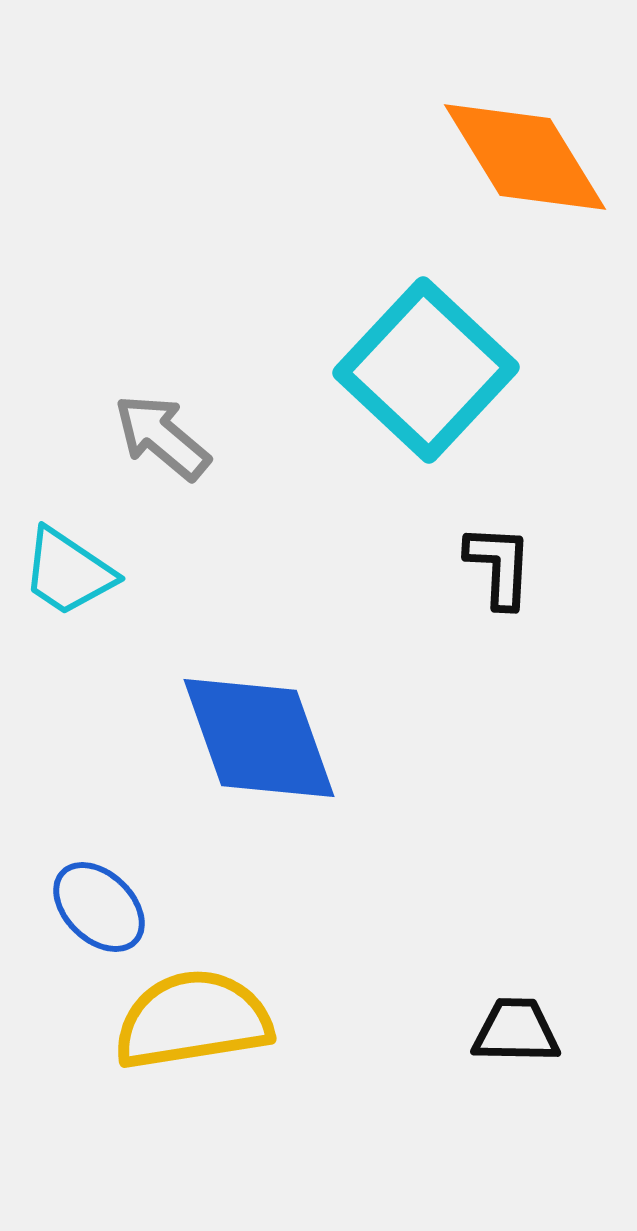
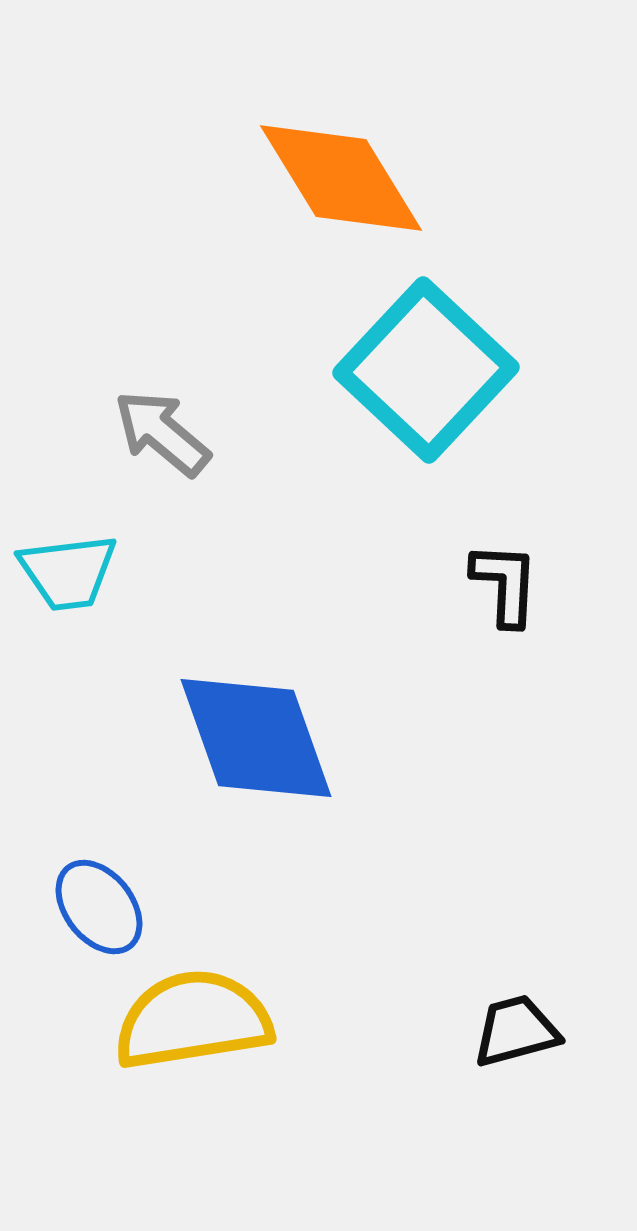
orange diamond: moved 184 px left, 21 px down
gray arrow: moved 4 px up
black L-shape: moved 6 px right, 18 px down
cyan trapezoid: rotated 41 degrees counterclockwise
blue diamond: moved 3 px left
blue ellipse: rotated 8 degrees clockwise
black trapezoid: rotated 16 degrees counterclockwise
